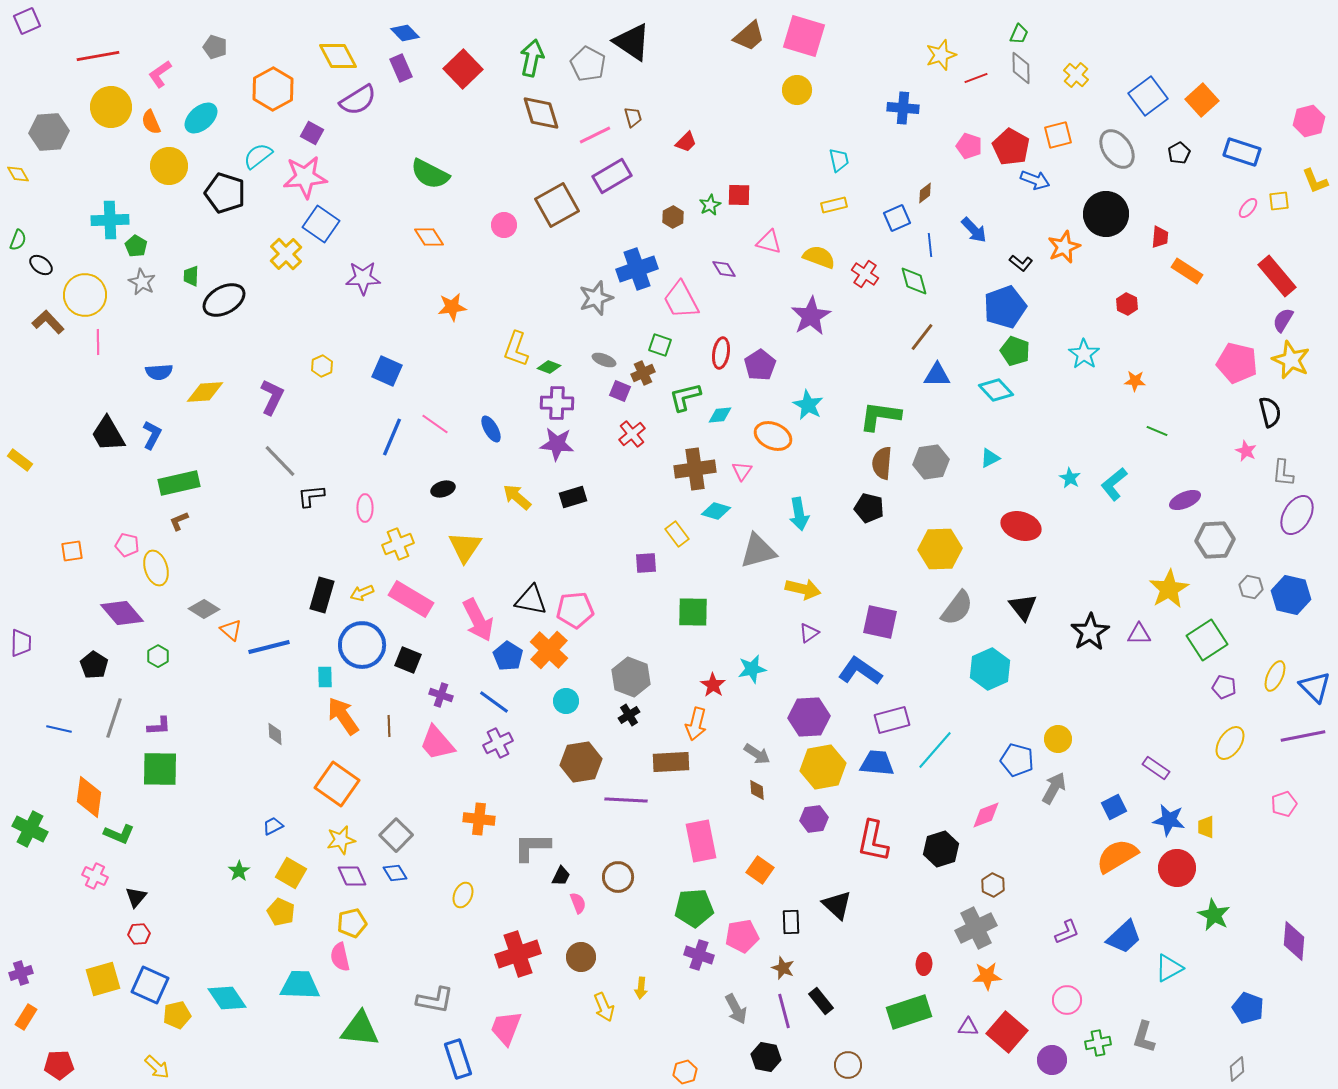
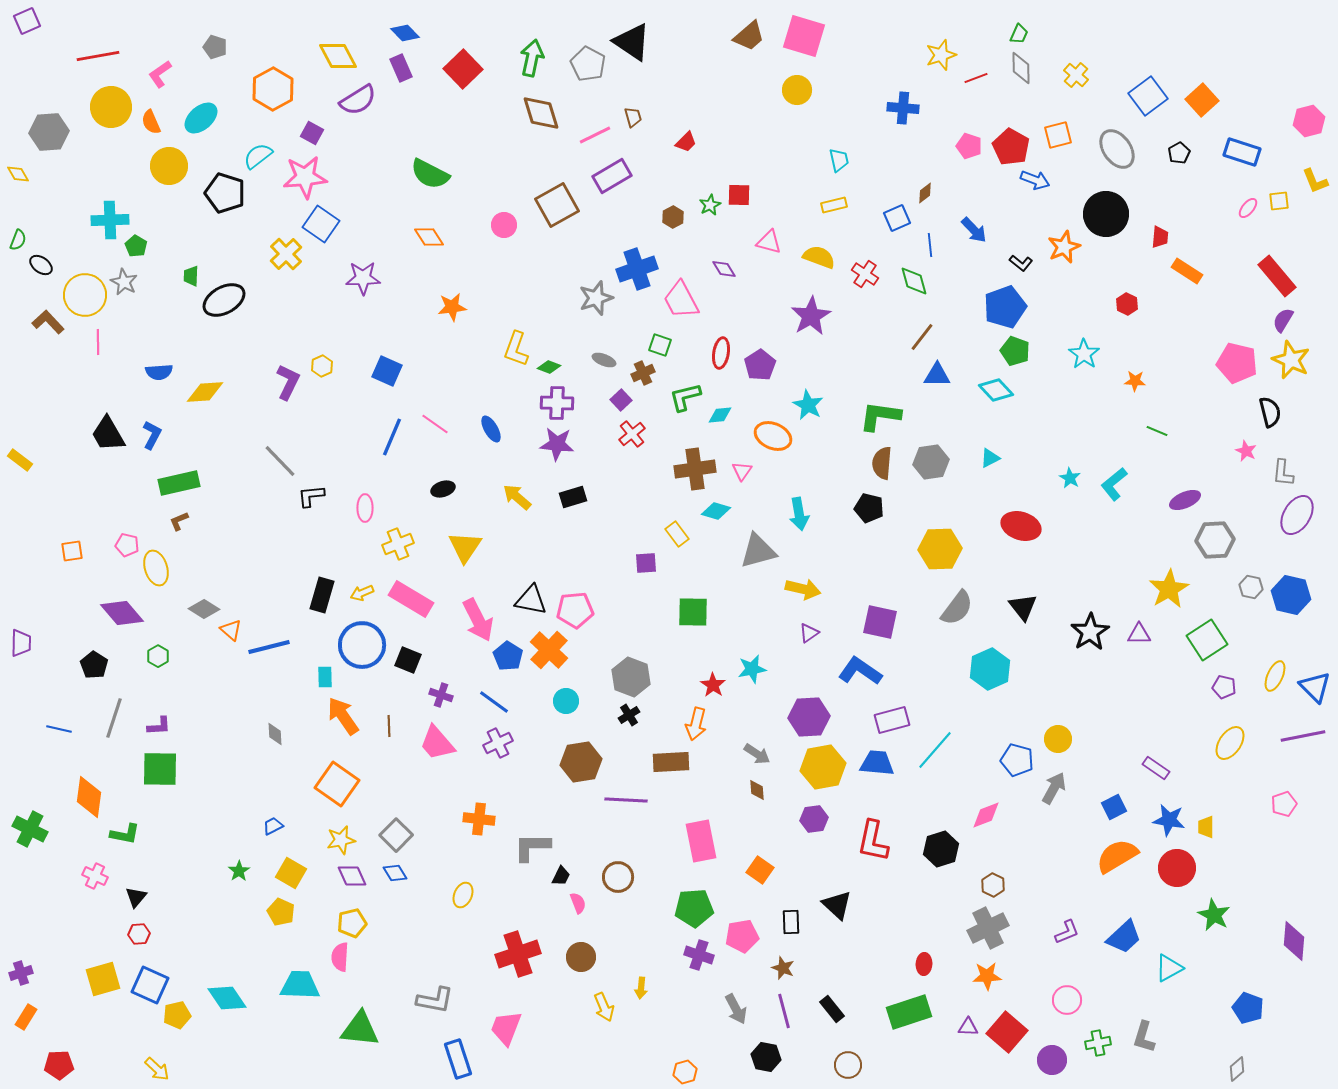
gray star at (142, 282): moved 18 px left
purple square at (620, 391): moved 1 px right, 9 px down; rotated 25 degrees clockwise
purple L-shape at (272, 397): moved 16 px right, 15 px up
green L-shape at (119, 834): moved 6 px right; rotated 12 degrees counterclockwise
gray cross at (976, 928): moved 12 px right
pink semicircle at (340, 957): rotated 16 degrees clockwise
black rectangle at (821, 1001): moved 11 px right, 8 px down
yellow arrow at (157, 1067): moved 2 px down
